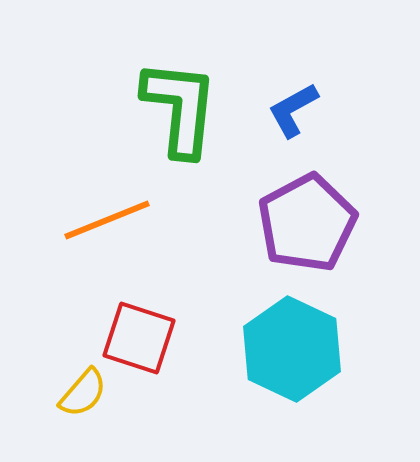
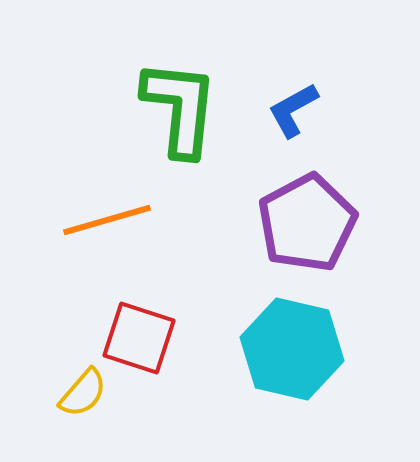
orange line: rotated 6 degrees clockwise
cyan hexagon: rotated 12 degrees counterclockwise
